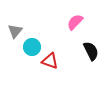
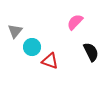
black semicircle: moved 1 px down
